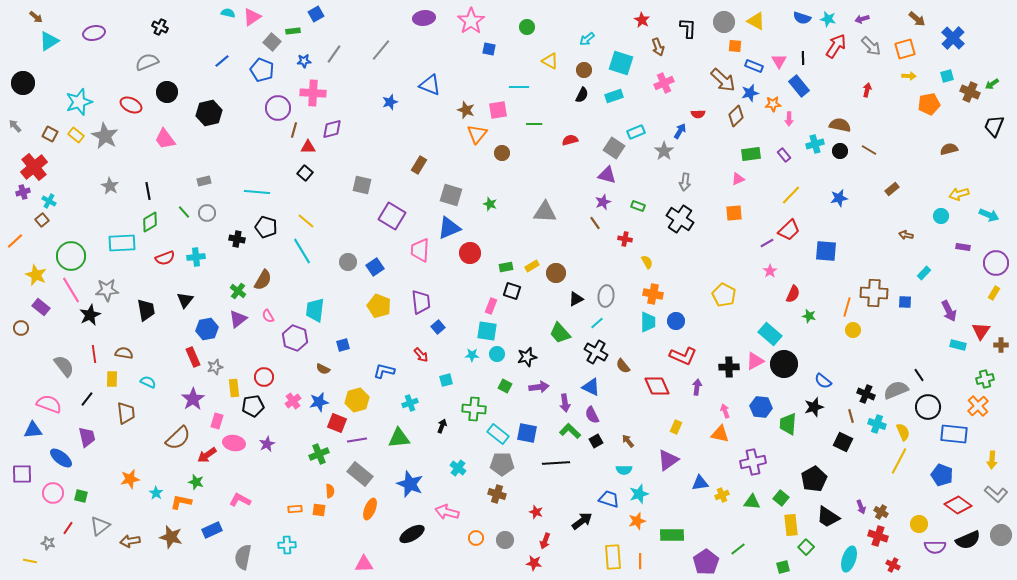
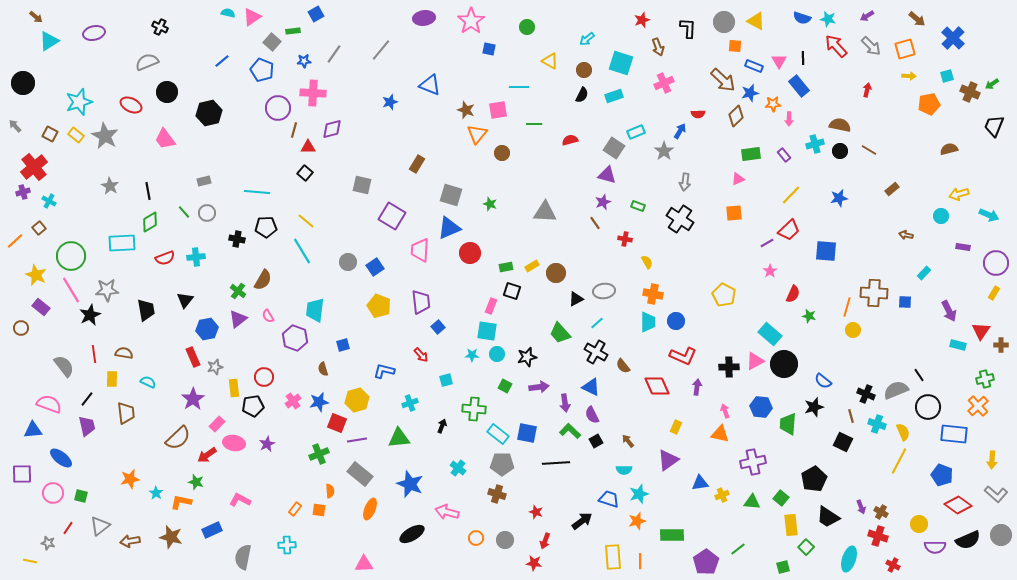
purple arrow at (862, 19): moved 5 px right, 3 px up; rotated 16 degrees counterclockwise
red star at (642, 20): rotated 21 degrees clockwise
red arrow at (836, 46): rotated 75 degrees counterclockwise
brown rectangle at (419, 165): moved 2 px left, 1 px up
brown square at (42, 220): moved 3 px left, 8 px down
black pentagon at (266, 227): rotated 20 degrees counterclockwise
gray ellipse at (606, 296): moved 2 px left, 5 px up; rotated 75 degrees clockwise
brown semicircle at (323, 369): rotated 48 degrees clockwise
pink rectangle at (217, 421): moved 3 px down; rotated 28 degrees clockwise
purple trapezoid at (87, 437): moved 11 px up
orange rectangle at (295, 509): rotated 48 degrees counterclockwise
